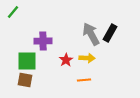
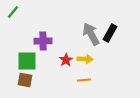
yellow arrow: moved 2 px left, 1 px down
